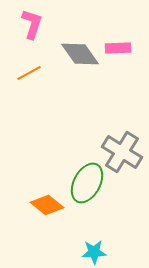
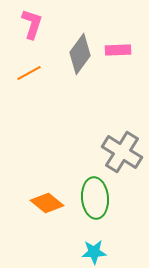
pink rectangle: moved 2 px down
gray diamond: rotated 72 degrees clockwise
green ellipse: moved 8 px right, 15 px down; rotated 33 degrees counterclockwise
orange diamond: moved 2 px up
